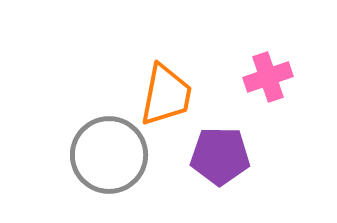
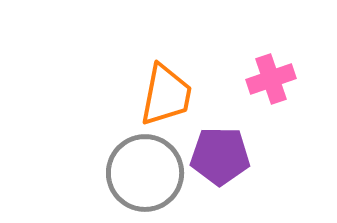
pink cross: moved 3 px right, 2 px down
gray circle: moved 36 px right, 18 px down
